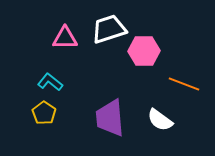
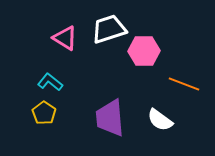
pink triangle: rotated 32 degrees clockwise
